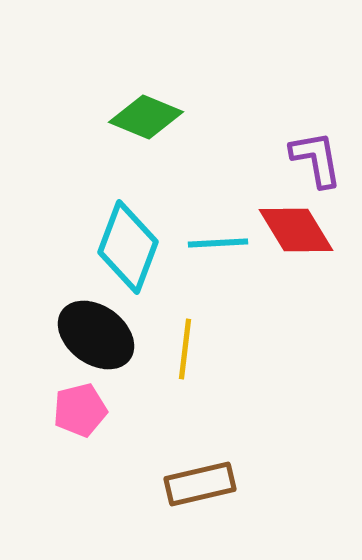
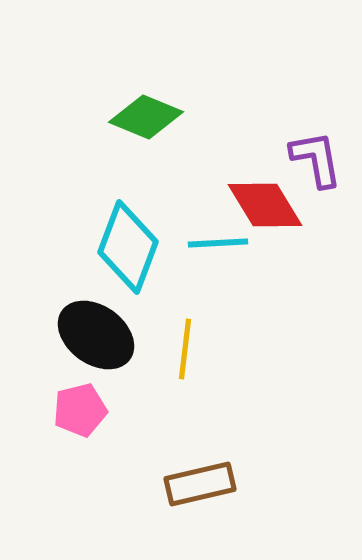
red diamond: moved 31 px left, 25 px up
